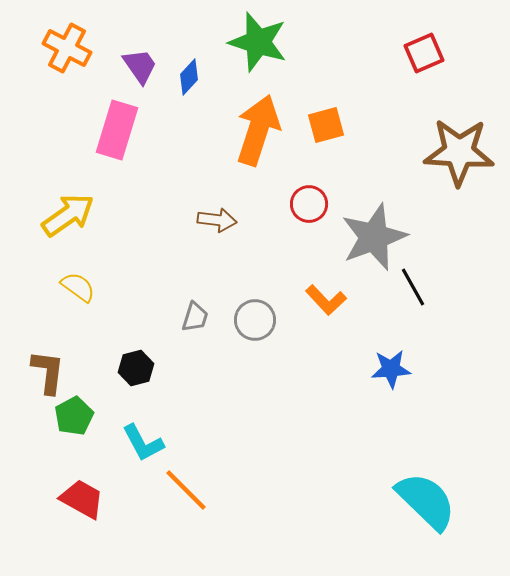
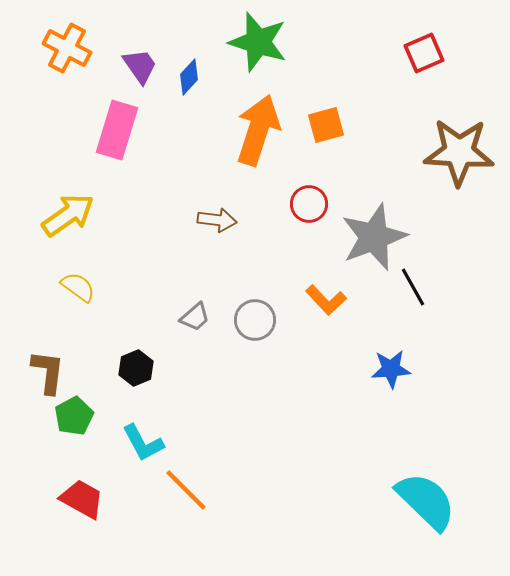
gray trapezoid: rotated 32 degrees clockwise
black hexagon: rotated 8 degrees counterclockwise
